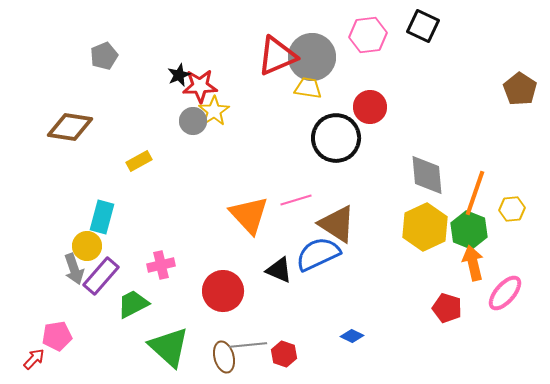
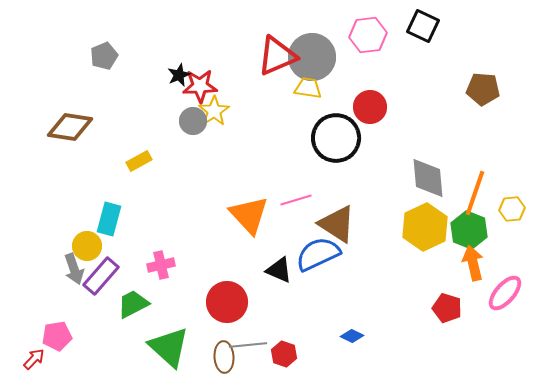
brown pentagon at (520, 89): moved 37 px left; rotated 28 degrees counterclockwise
gray diamond at (427, 175): moved 1 px right, 3 px down
cyan rectangle at (102, 217): moved 7 px right, 2 px down
red circle at (223, 291): moved 4 px right, 11 px down
brown ellipse at (224, 357): rotated 12 degrees clockwise
